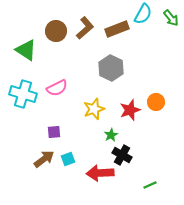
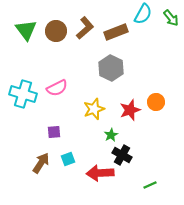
brown rectangle: moved 1 px left, 3 px down
green triangle: moved 20 px up; rotated 20 degrees clockwise
brown arrow: moved 3 px left, 4 px down; rotated 20 degrees counterclockwise
